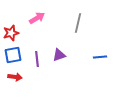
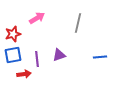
red star: moved 2 px right, 1 px down
red arrow: moved 9 px right, 3 px up; rotated 16 degrees counterclockwise
